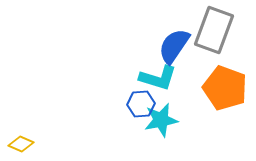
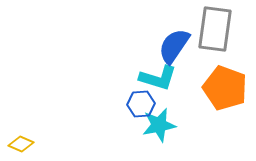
gray rectangle: moved 1 px right, 1 px up; rotated 12 degrees counterclockwise
cyan star: moved 2 px left, 5 px down
